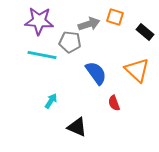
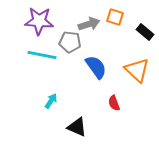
blue semicircle: moved 6 px up
